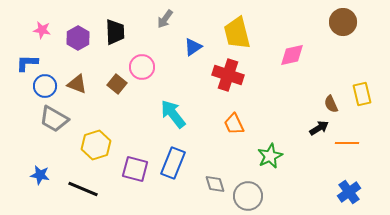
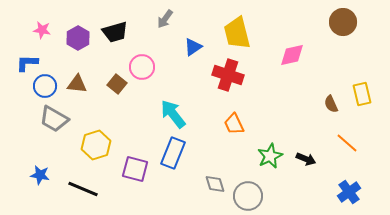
black trapezoid: rotated 76 degrees clockwise
brown triangle: rotated 15 degrees counterclockwise
black arrow: moved 13 px left, 31 px down; rotated 54 degrees clockwise
orange line: rotated 40 degrees clockwise
blue rectangle: moved 10 px up
